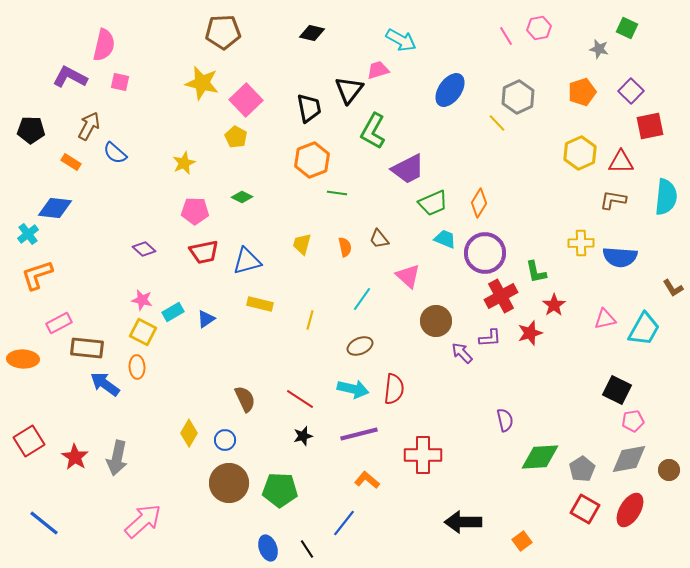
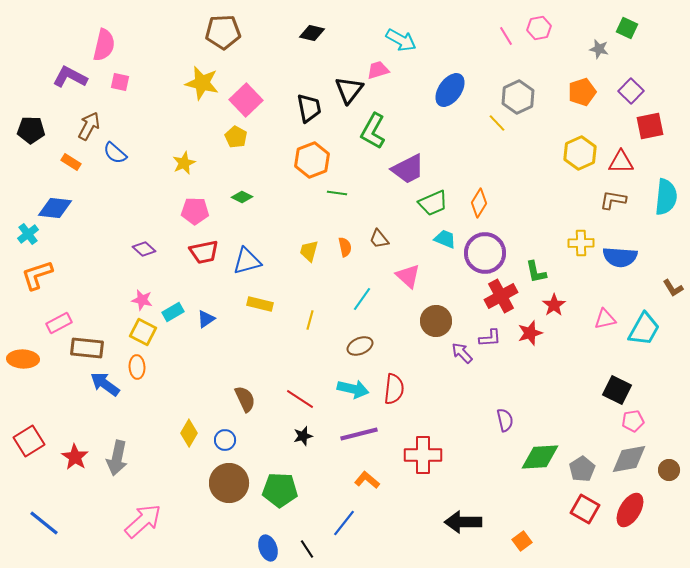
yellow trapezoid at (302, 244): moved 7 px right, 7 px down
